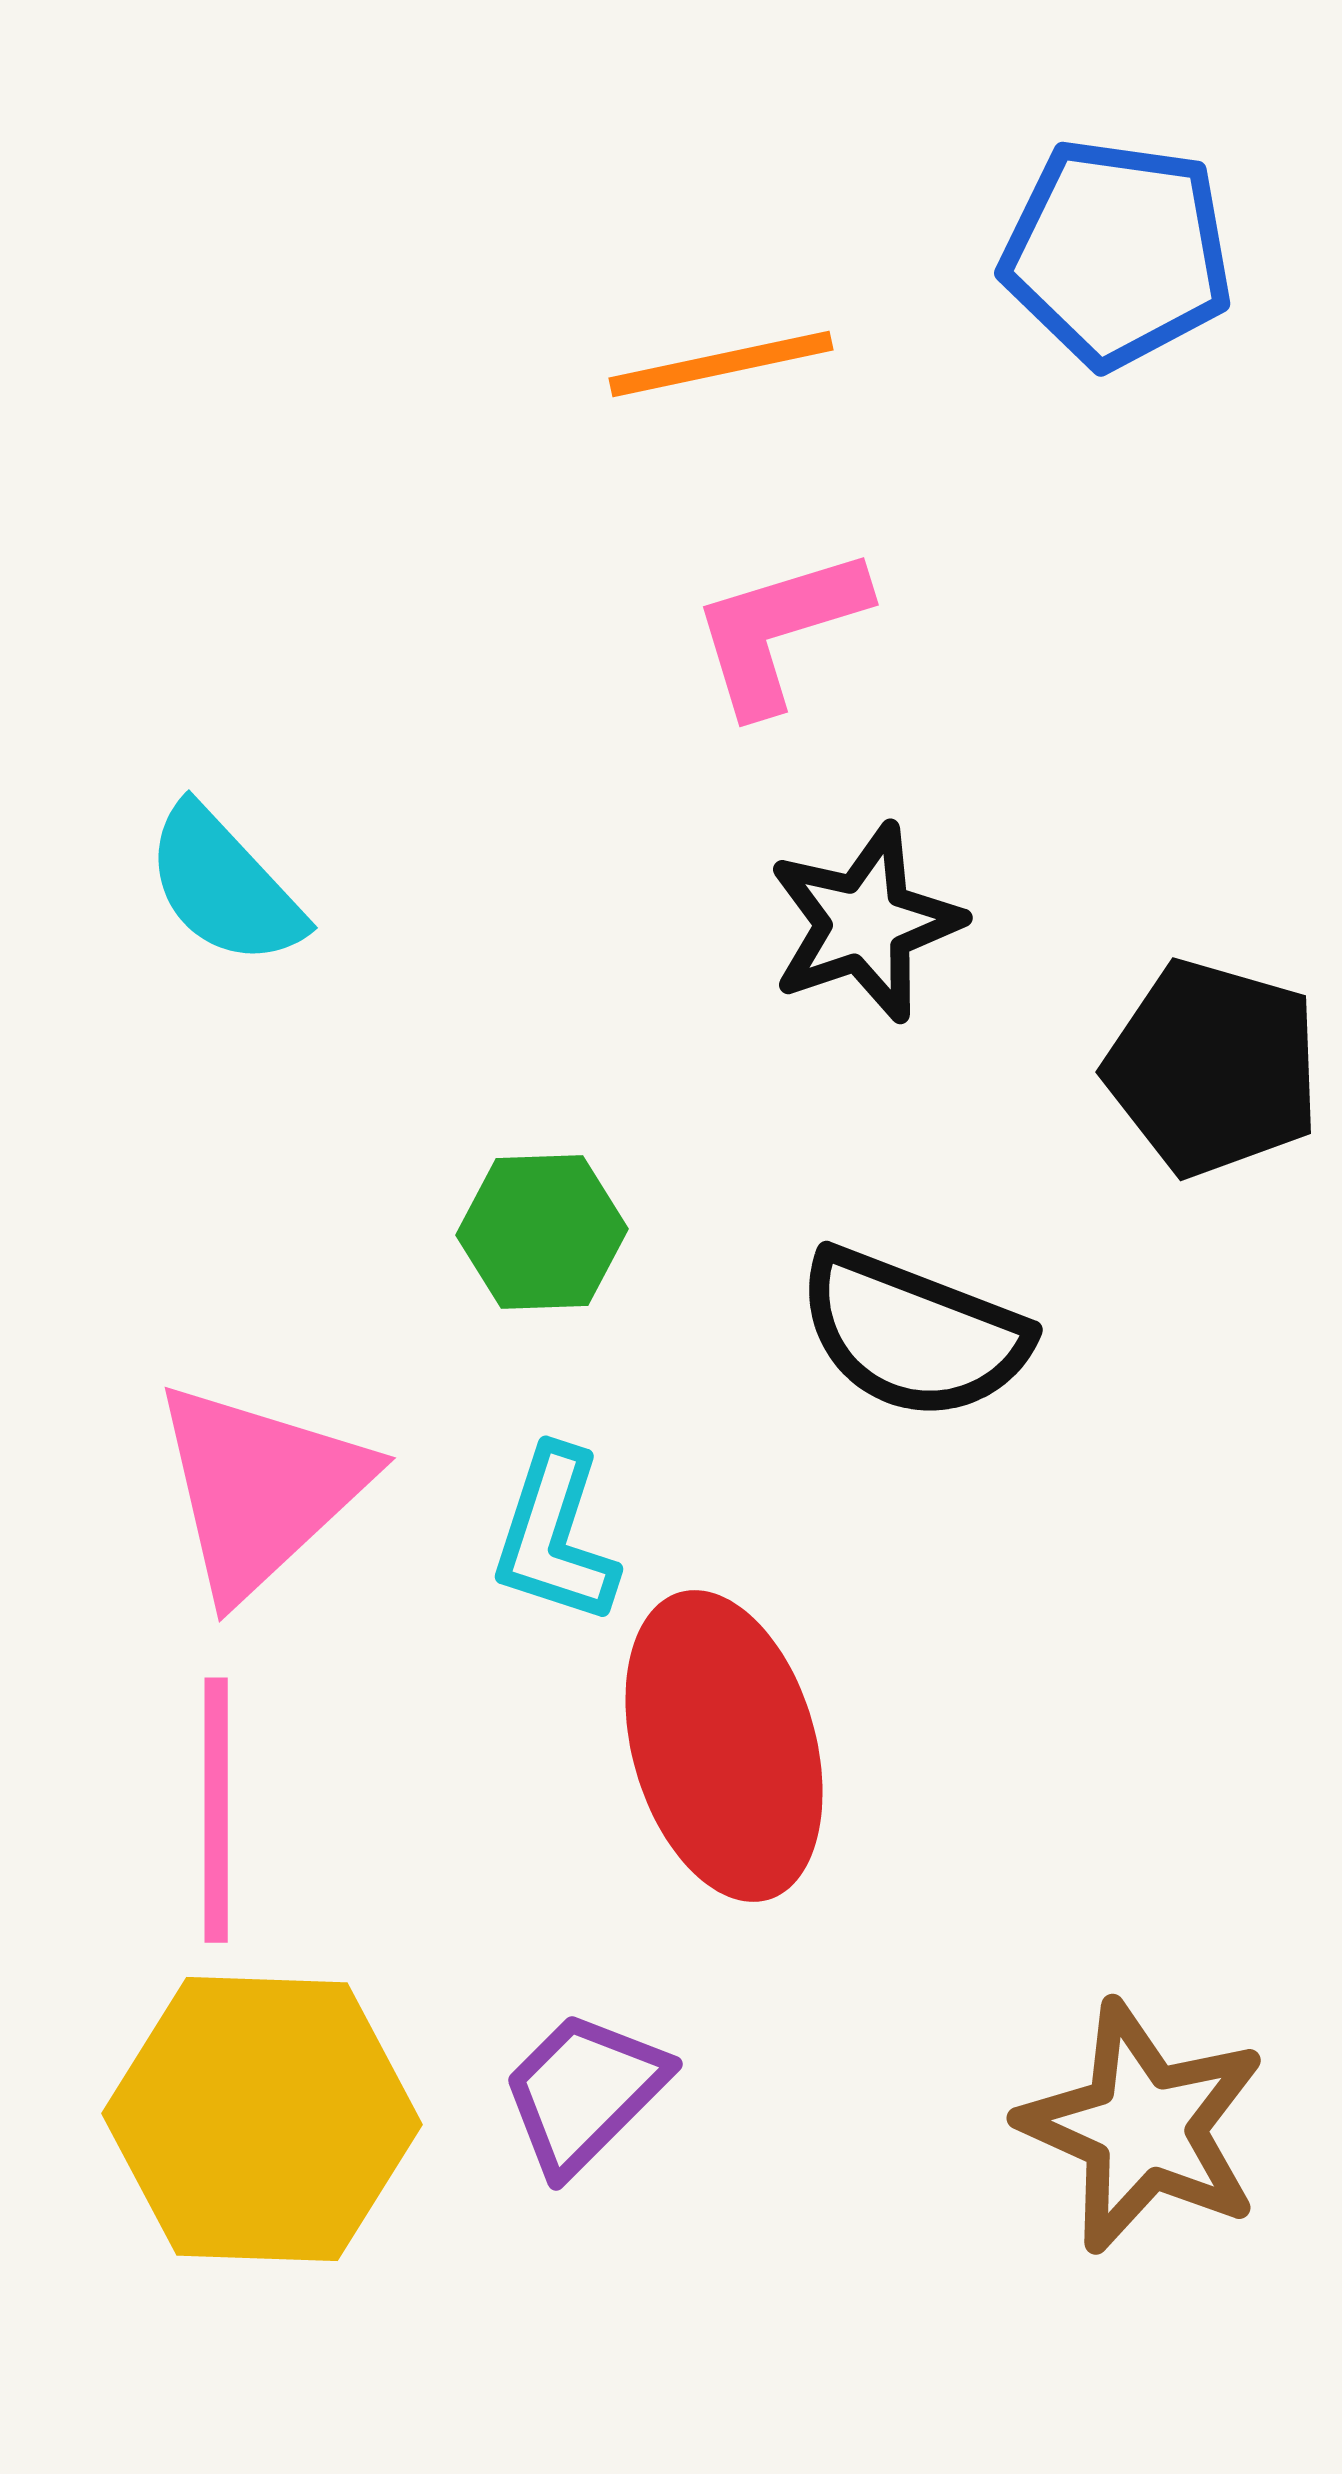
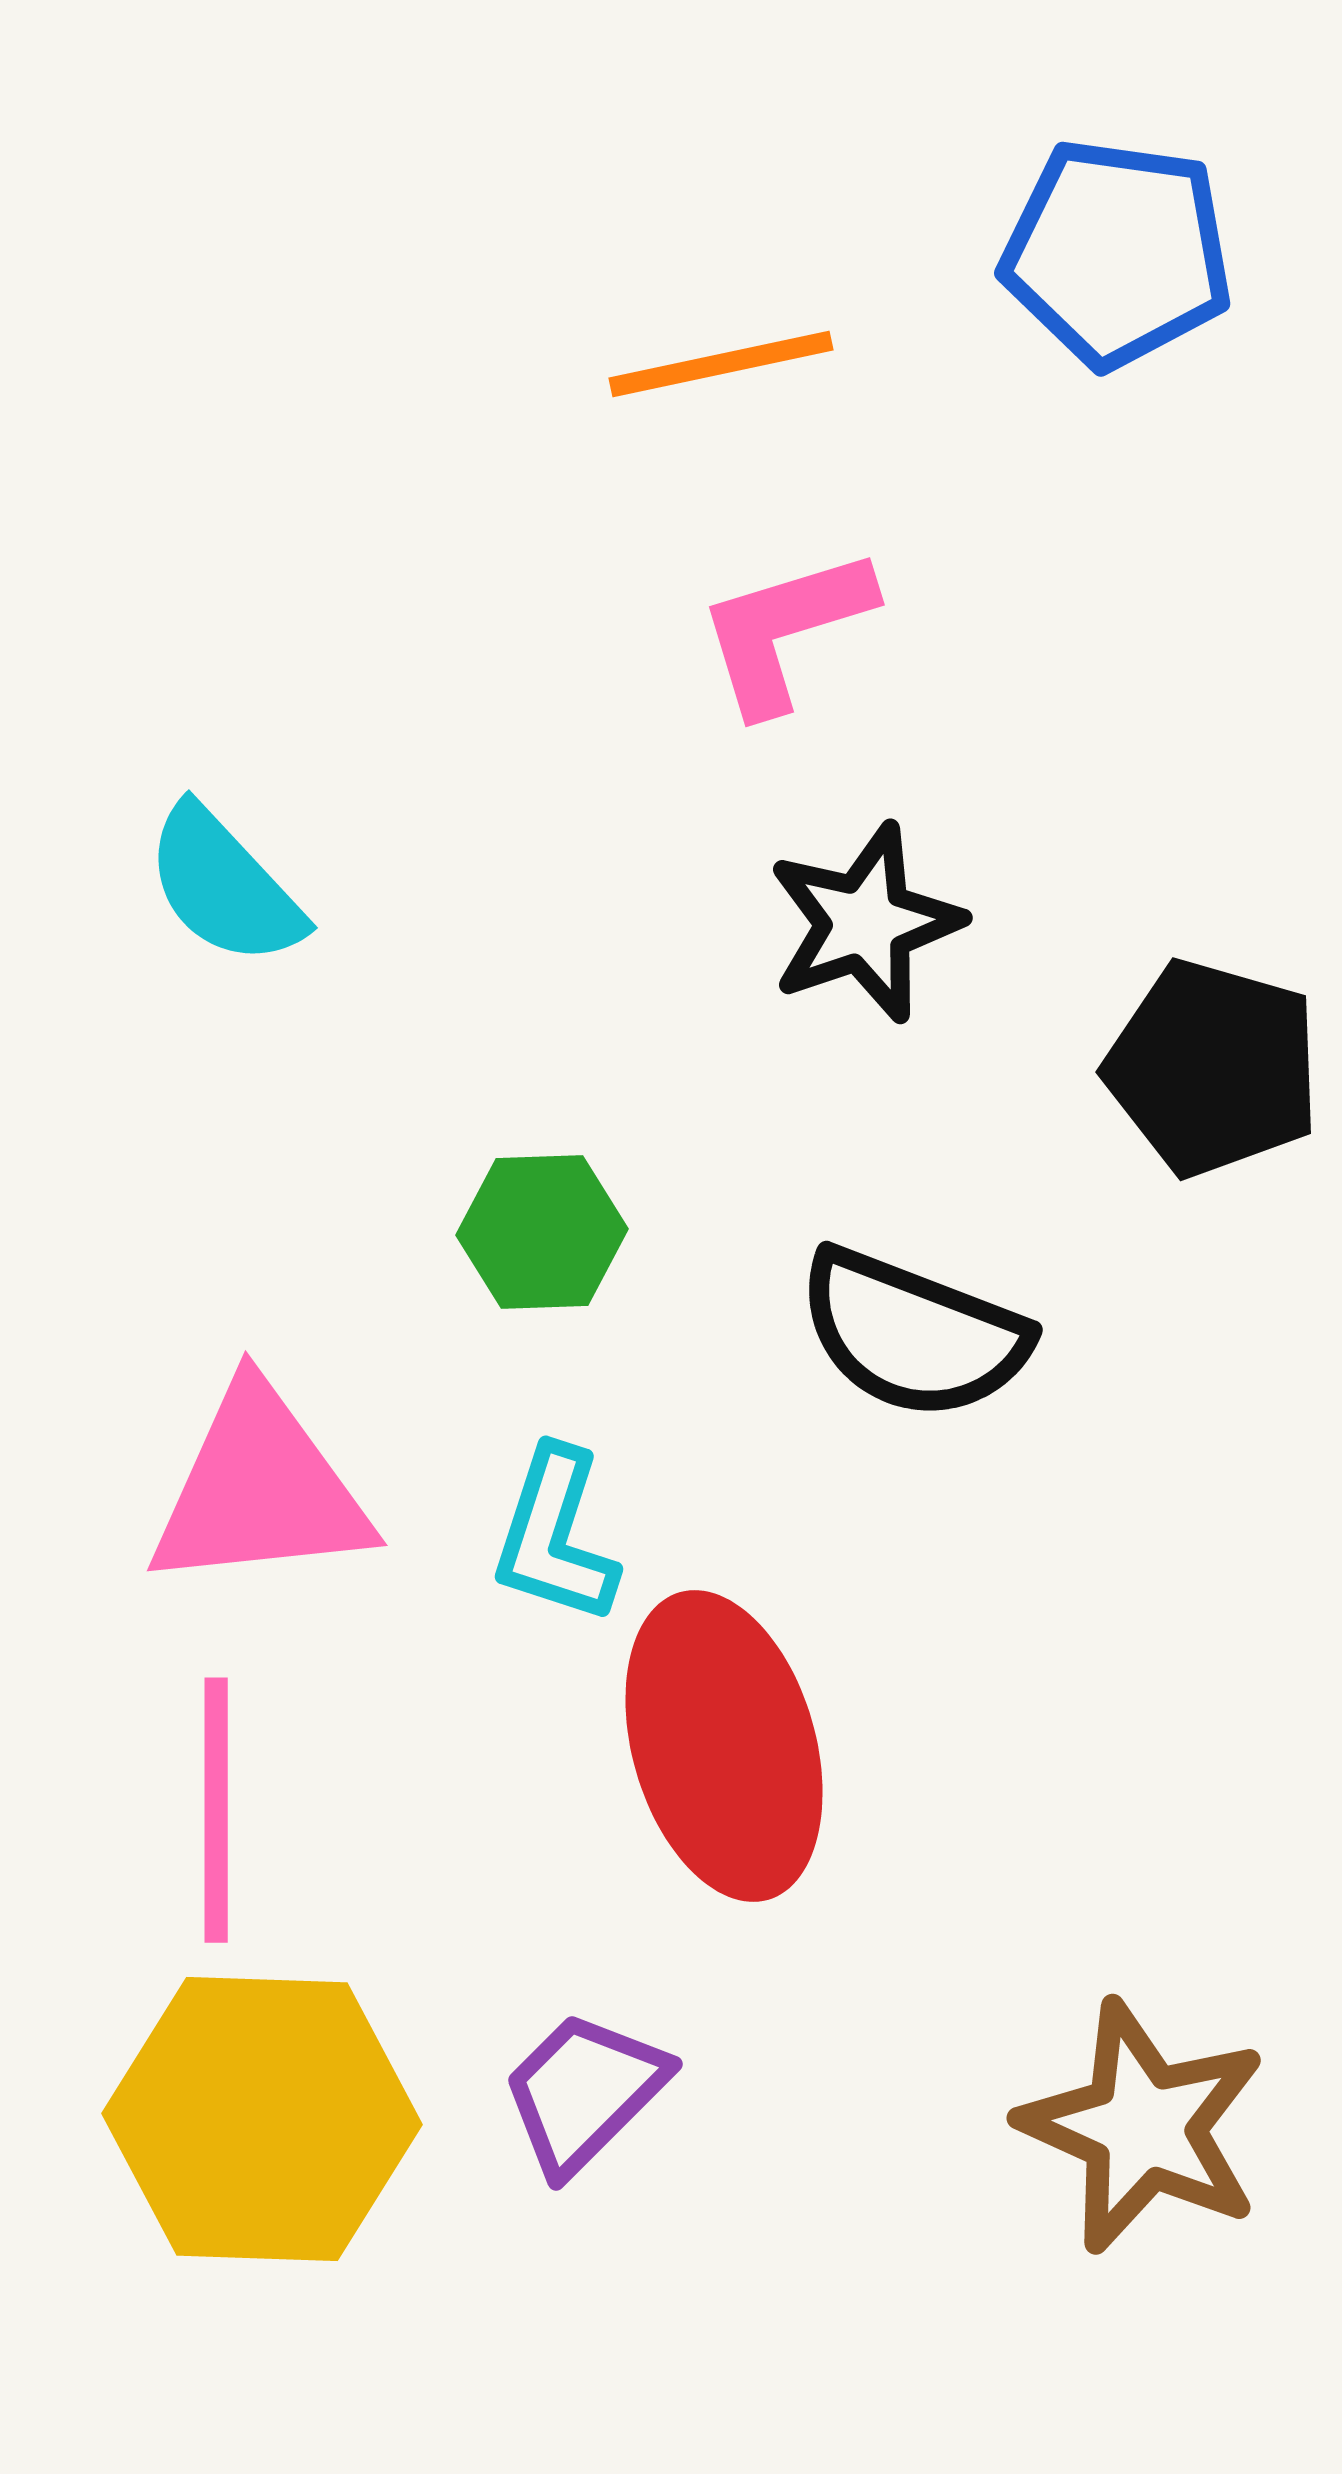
pink L-shape: moved 6 px right
pink triangle: rotated 37 degrees clockwise
